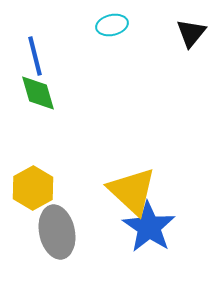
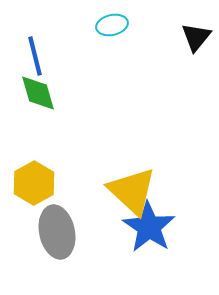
black triangle: moved 5 px right, 4 px down
yellow hexagon: moved 1 px right, 5 px up
